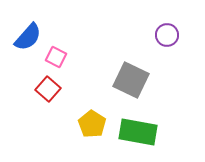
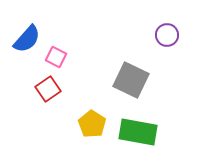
blue semicircle: moved 1 px left, 2 px down
red square: rotated 15 degrees clockwise
